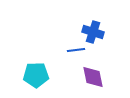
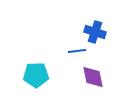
blue cross: moved 2 px right
blue line: moved 1 px right, 1 px down
